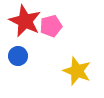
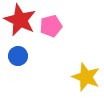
red star: moved 5 px left, 1 px up
yellow star: moved 9 px right, 6 px down
